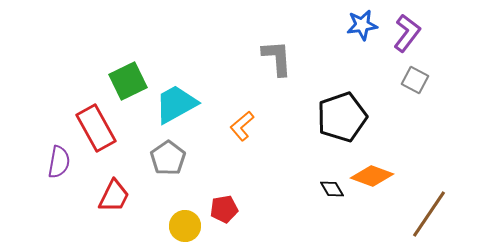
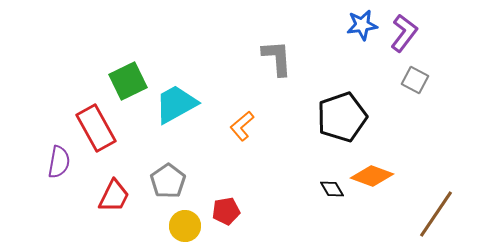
purple L-shape: moved 3 px left
gray pentagon: moved 23 px down
red pentagon: moved 2 px right, 2 px down
brown line: moved 7 px right
